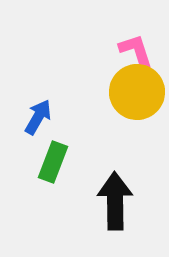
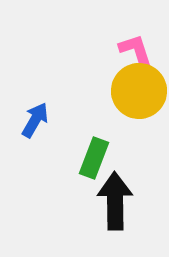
yellow circle: moved 2 px right, 1 px up
blue arrow: moved 3 px left, 3 px down
green rectangle: moved 41 px right, 4 px up
